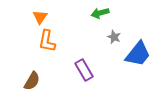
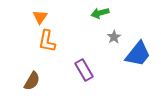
gray star: rotated 16 degrees clockwise
